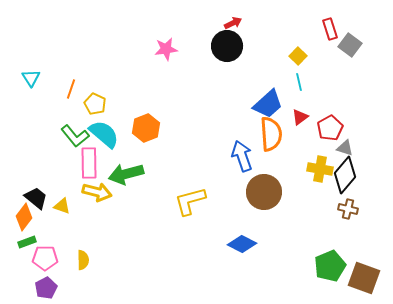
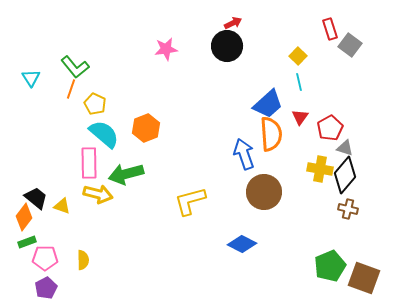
red triangle: rotated 18 degrees counterclockwise
green L-shape: moved 69 px up
blue arrow: moved 2 px right, 2 px up
yellow arrow: moved 1 px right, 2 px down
